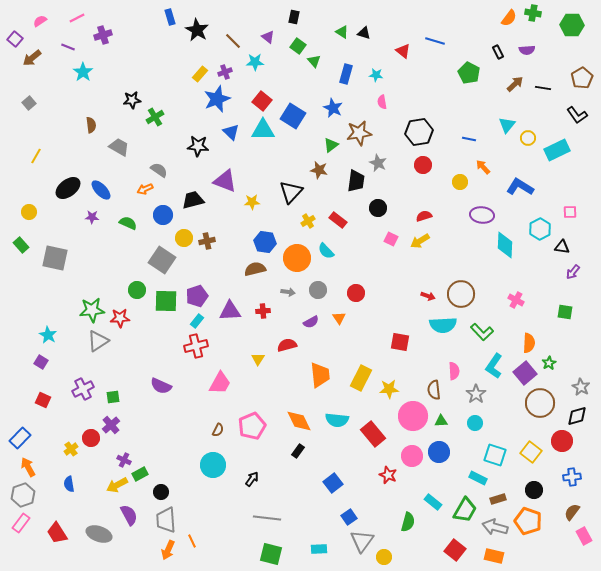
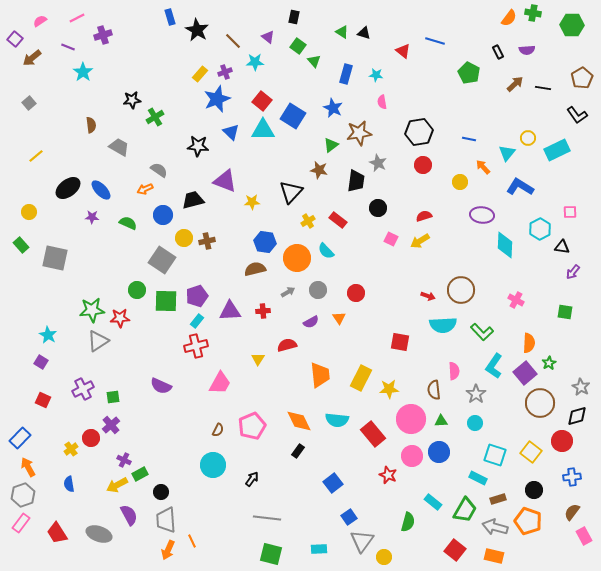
cyan triangle at (507, 125): moved 28 px down
yellow line at (36, 156): rotated 21 degrees clockwise
gray arrow at (288, 292): rotated 40 degrees counterclockwise
brown circle at (461, 294): moved 4 px up
pink circle at (413, 416): moved 2 px left, 3 px down
